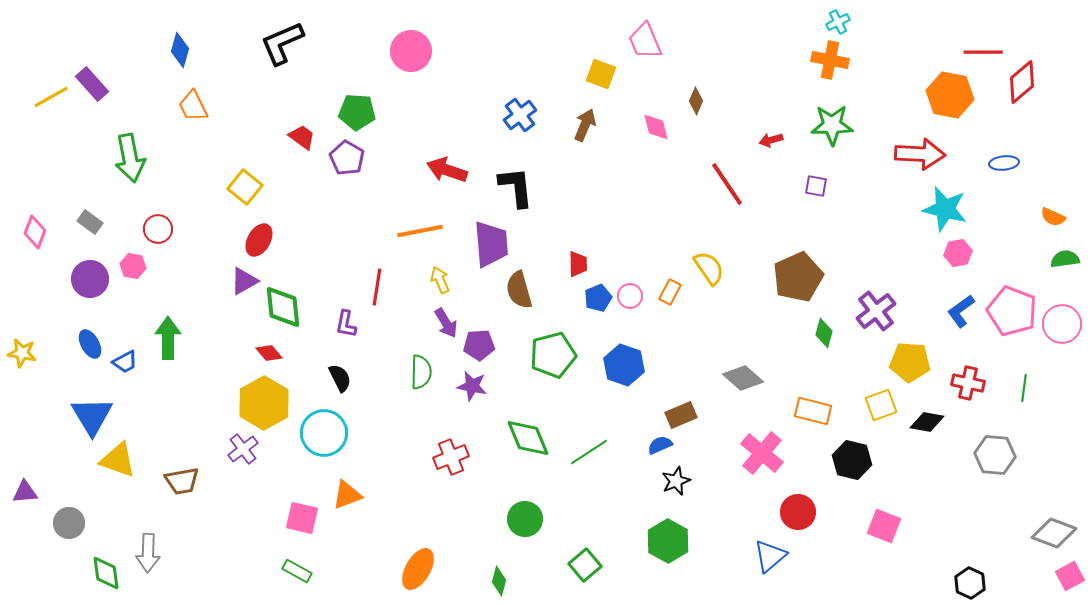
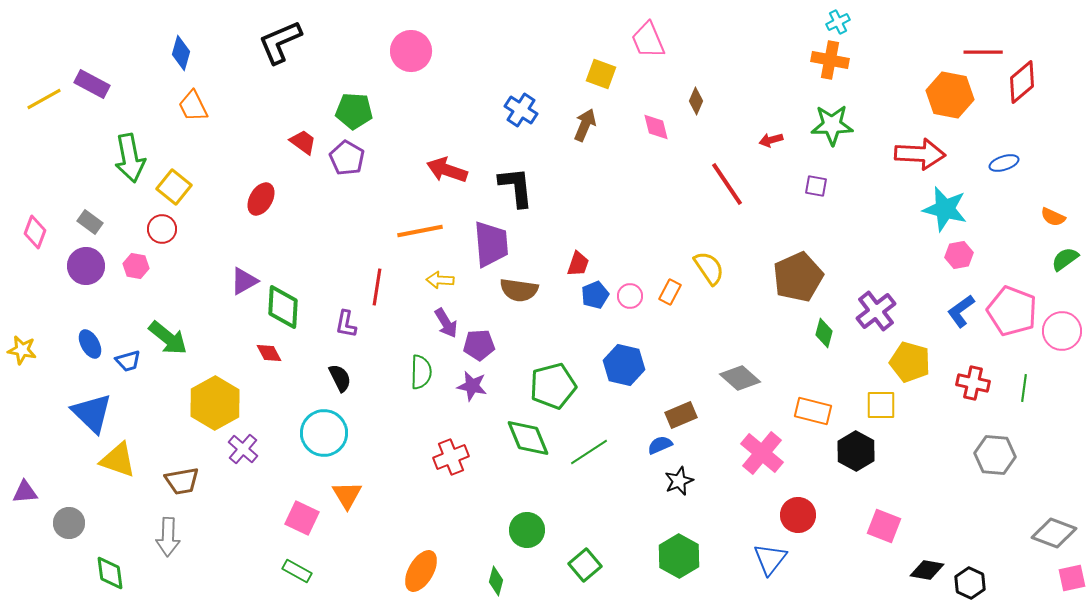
pink trapezoid at (645, 41): moved 3 px right, 1 px up
black L-shape at (282, 43): moved 2 px left, 1 px up
blue diamond at (180, 50): moved 1 px right, 3 px down
purple rectangle at (92, 84): rotated 20 degrees counterclockwise
yellow line at (51, 97): moved 7 px left, 2 px down
green pentagon at (357, 112): moved 3 px left, 1 px up
blue cross at (520, 115): moved 1 px right, 5 px up; rotated 20 degrees counterclockwise
red trapezoid at (302, 137): moved 1 px right, 5 px down
blue ellipse at (1004, 163): rotated 12 degrees counterclockwise
yellow square at (245, 187): moved 71 px left
red circle at (158, 229): moved 4 px right
red ellipse at (259, 240): moved 2 px right, 41 px up
pink hexagon at (958, 253): moved 1 px right, 2 px down
green semicircle at (1065, 259): rotated 28 degrees counterclockwise
red trapezoid at (578, 264): rotated 20 degrees clockwise
pink hexagon at (133, 266): moved 3 px right
purple circle at (90, 279): moved 4 px left, 13 px up
yellow arrow at (440, 280): rotated 64 degrees counterclockwise
brown semicircle at (519, 290): rotated 66 degrees counterclockwise
blue pentagon at (598, 298): moved 3 px left, 3 px up
green diamond at (283, 307): rotated 9 degrees clockwise
pink circle at (1062, 324): moved 7 px down
green arrow at (168, 338): rotated 129 degrees clockwise
yellow star at (22, 353): moved 3 px up
red diamond at (269, 353): rotated 12 degrees clockwise
green pentagon at (553, 355): moved 31 px down
blue trapezoid at (125, 362): moved 3 px right, 1 px up; rotated 12 degrees clockwise
yellow pentagon at (910, 362): rotated 12 degrees clockwise
blue hexagon at (624, 365): rotated 6 degrees counterclockwise
gray diamond at (743, 378): moved 3 px left
red cross at (968, 383): moved 5 px right
yellow hexagon at (264, 403): moved 49 px left
yellow square at (881, 405): rotated 20 degrees clockwise
blue triangle at (92, 416): moved 3 px up; rotated 15 degrees counterclockwise
black diamond at (927, 422): moved 148 px down
purple cross at (243, 449): rotated 12 degrees counterclockwise
black hexagon at (852, 460): moved 4 px right, 9 px up; rotated 15 degrees clockwise
black star at (676, 481): moved 3 px right
orange triangle at (347, 495): rotated 40 degrees counterclockwise
red circle at (798, 512): moved 3 px down
pink square at (302, 518): rotated 12 degrees clockwise
green circle at (525, 519): moved 2 px right, 11 px down
green hexagon at (668, 541): moved 11 px right, 15 px down
gray arrow at (148, 553): moved 20 px right, 16 px up
blue triangle at (770, 556): moved 3 px down; rotated 12 degrees counterclockwise
orange ellipse at (418, 569): moved 3 px right, 2 px down
green diamond at (106, 573): moved 4 px right
pink square at (1070, 576): moved 2 px right, 2 px down; rotated 16 degrees clockwise
green diamond at (499, 581): moved 3 px left
